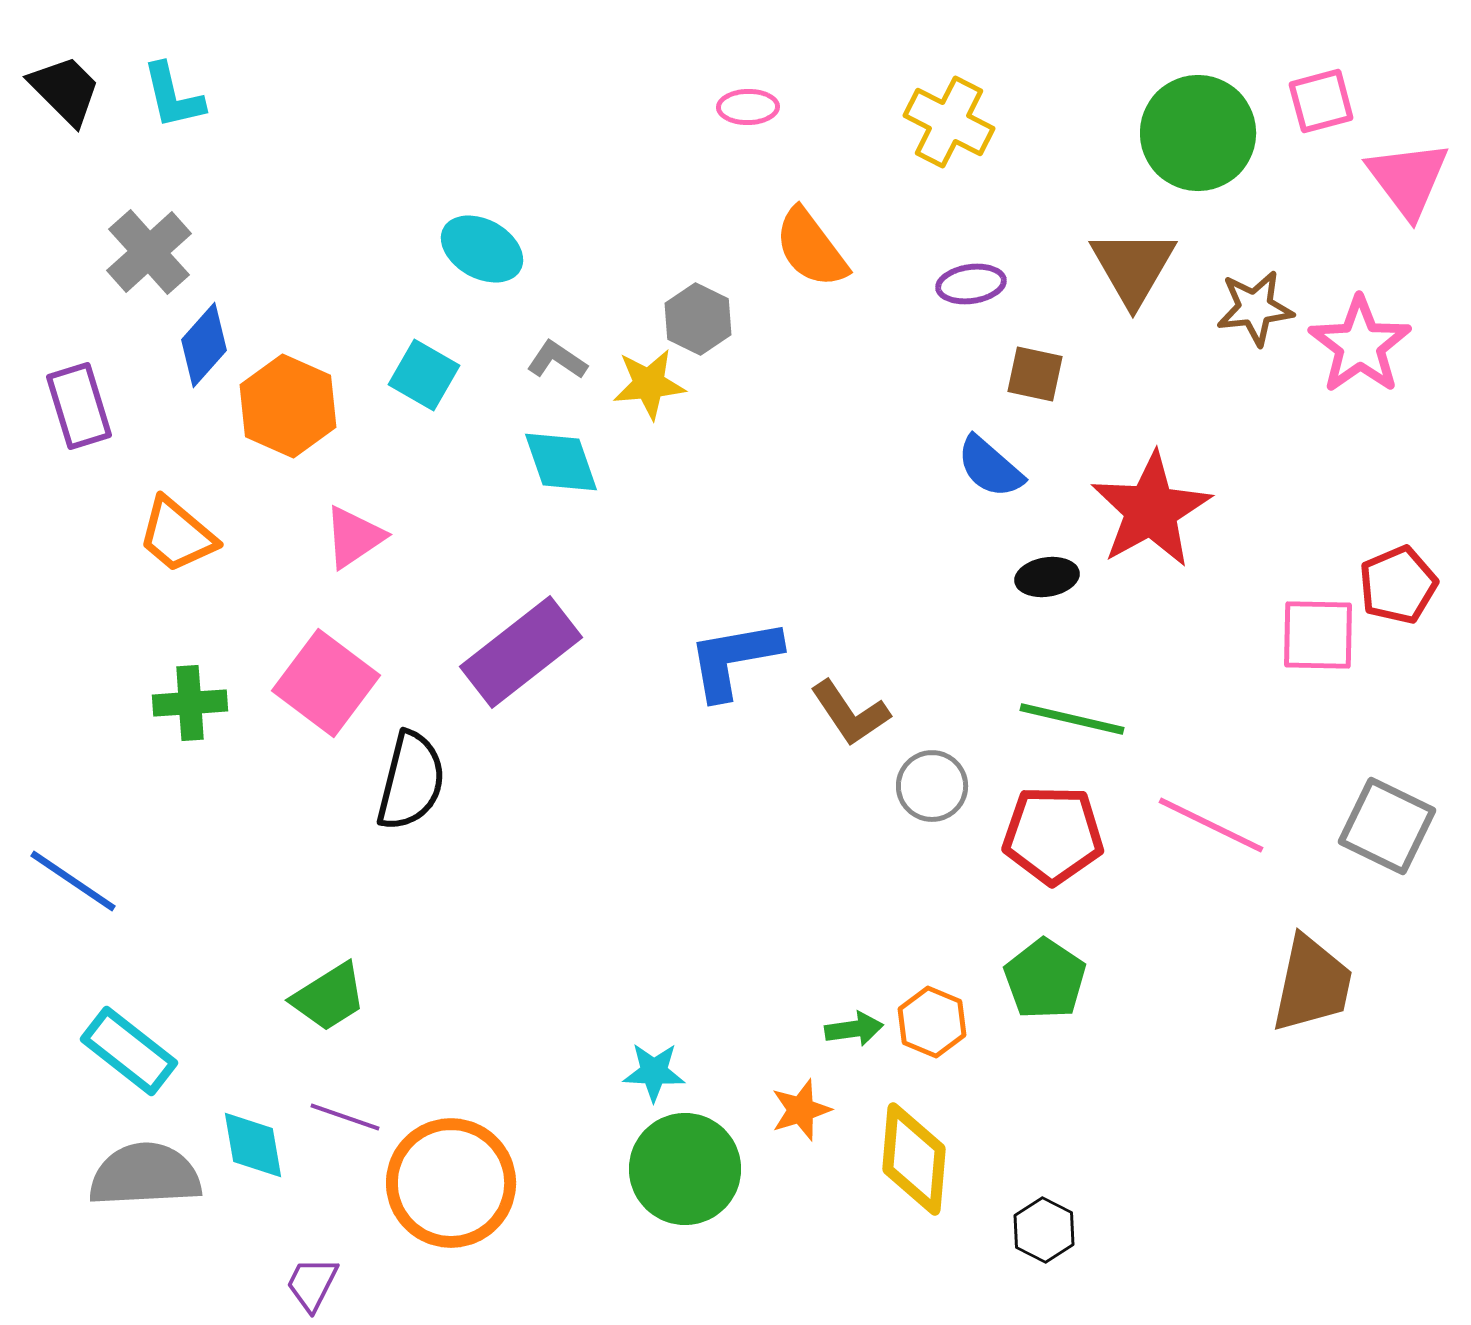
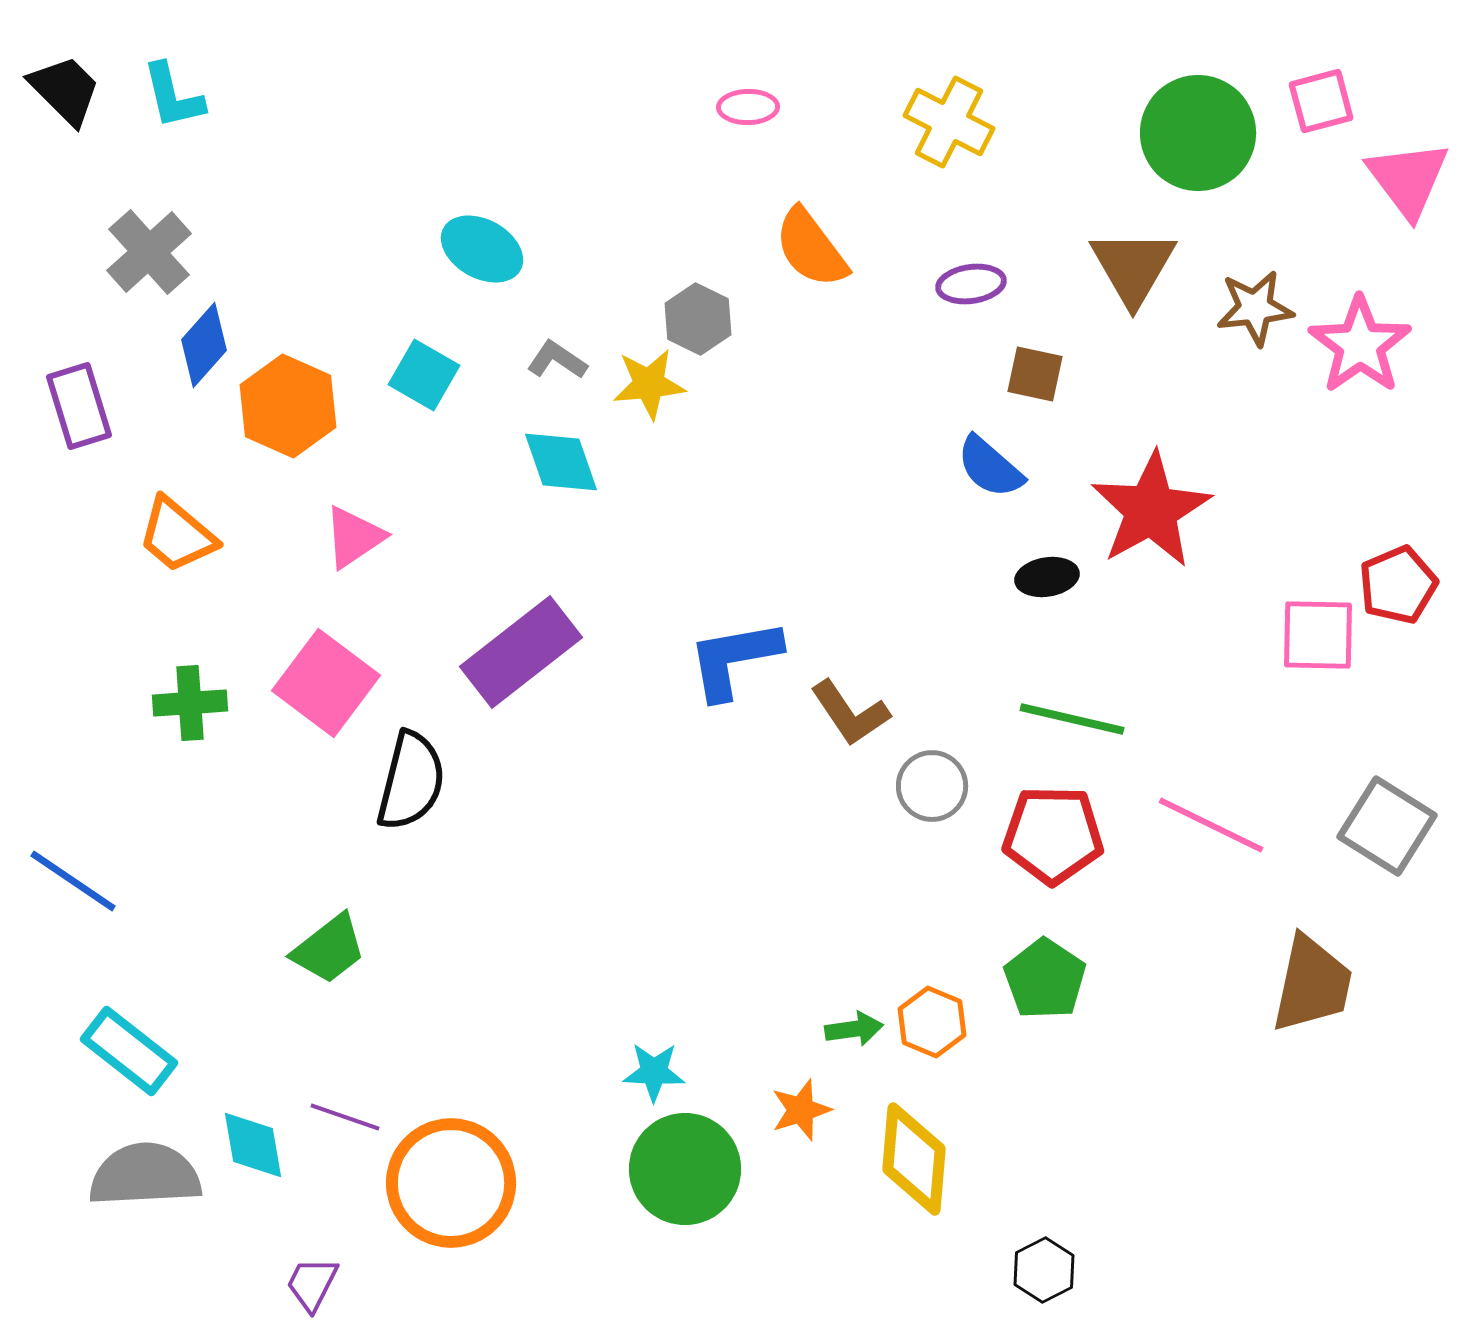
gray square at (1387, 826): rotated 6 degrees clockwise
green trapezoid at (329, 997): moved 48 px up; rotated 6 degrees counterclockwise
black hexagon at (1044, 1230): moved 40 px down; rotated 6 degrees clockwise
